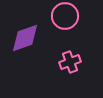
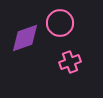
pink circle: moved 5 px left, 7 px down
